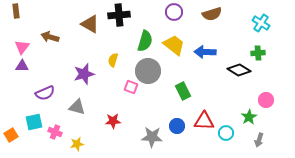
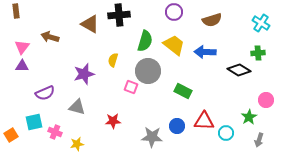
brown semicircle: moved 6 px down
green rectangle: rotated 36 degrees counterclockwise
